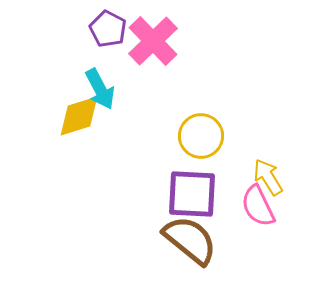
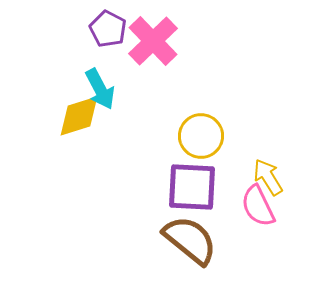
purple square: moved 7 px up
